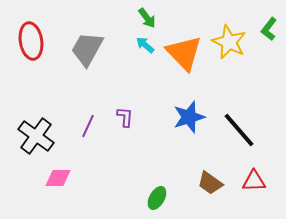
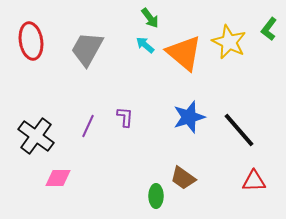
green arrow: moved 3 px right
orange triangle: rotated 6 degrees counterclockwise
brown trapezoid: moved 27 px left, 5 px up
green ellipse: moved 1 px left, 2 px up; rotated 30 degrees counterclockwise
